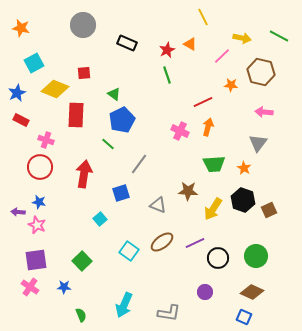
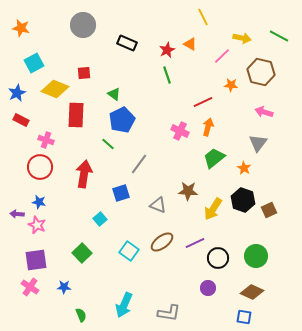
pink arrow at (264, 112): rotated 12 degrees clockwise
green trapezoid at (214, 164): moved 6 px up; rotated 145 degrees clockwise
purple arrow at (18, 212): moved 1 px left, 2 px down
green square at (82, 261): moved 8 px up
purple circle at (205, 292): moved 3 px right, 4 px up
blue square at (244, 317): rotated 14 degrees counterclockwise
